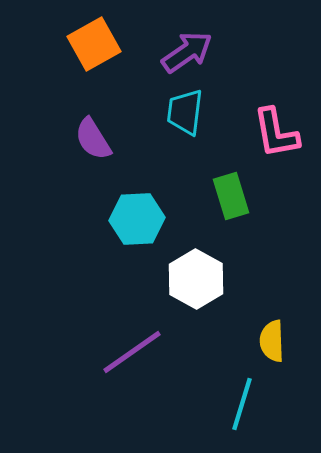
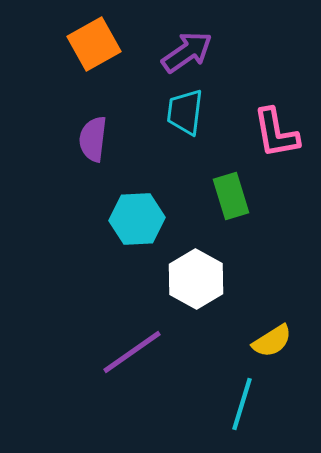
purple semicircle: rotated 39 degrees clockwise
yellow semicircle: rotated 120 degrees counterclockwise
